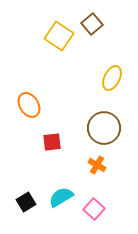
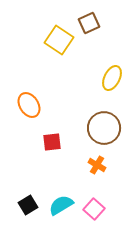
brown square: moved 3 px left, 1 px up; rotated 15 degrees clockwise
yellow square: moved 4 px down
cyan semicircle: moved 8 px down
black square: moved 2 px right, 3 px down
